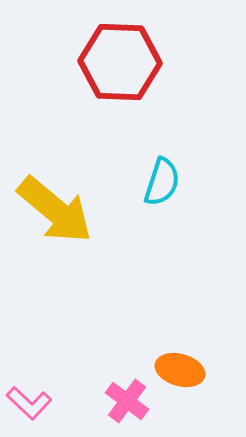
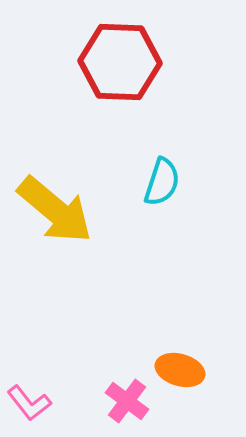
pink L-shape: rotated 9 degrees clockwise
